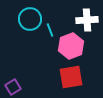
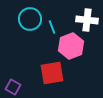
white cross: rotated 10 degrees clockwise
cyan line: moved 2 px right, 3 px up
red square: moved 19 px left, 4 px up
purple square: rotated 28 degrees counterclockwise
